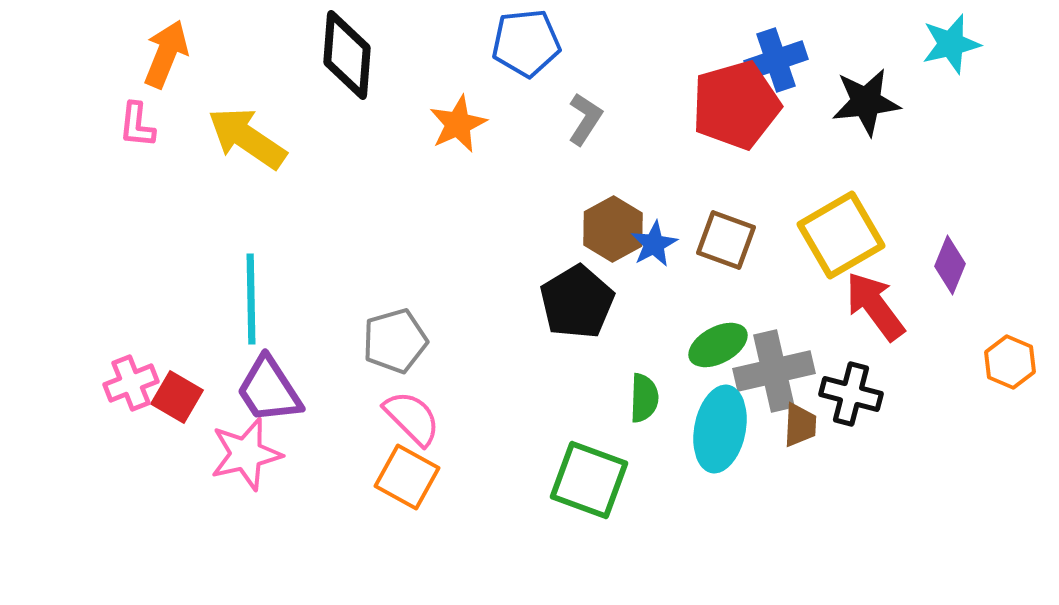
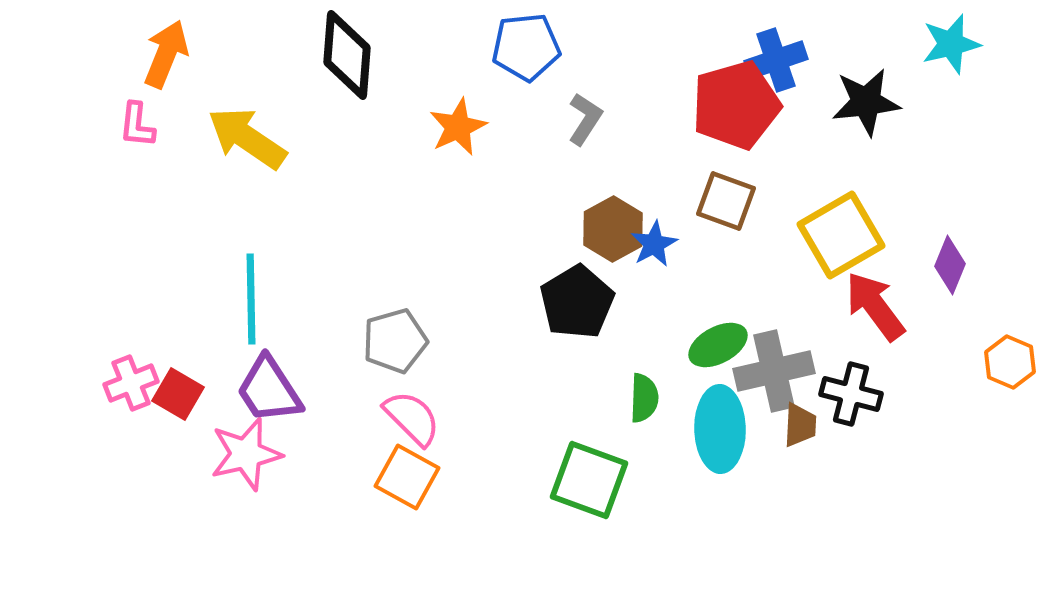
blue pentagon: moved 4 px down
orange star: moved 3 px down
brown square: moved 39 px up
red square: moved 1 px right, 3 px up
cyan ellipse: rotated 12 degrees counterclockwise
